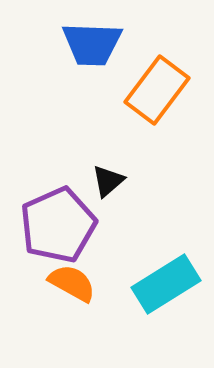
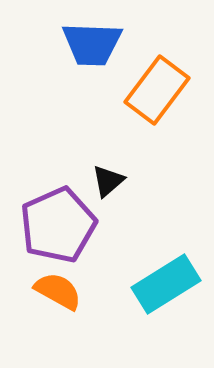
orange semicircle: moved 14 px left, 8 px down
